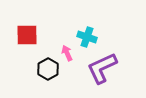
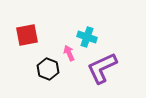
red square: rotated 10 degrees counterclockwise
pink arrow: moved 2 px right
black hexagon: rotated 10 degrees counterclockwise
